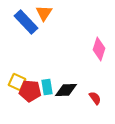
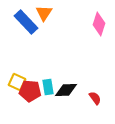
pink diamond: moved 25 px up
cyan rectangle: moved 1 px right
